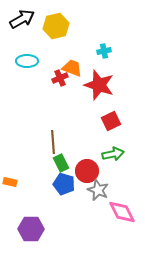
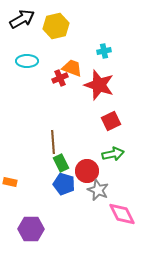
pink diamond: moved 2 px down
